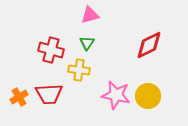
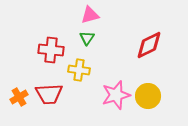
green triangle: moved 5 px up
red cross: rotated 10 degrees counterclockwise
pink star: rotated 28 degrees counterclockwise
